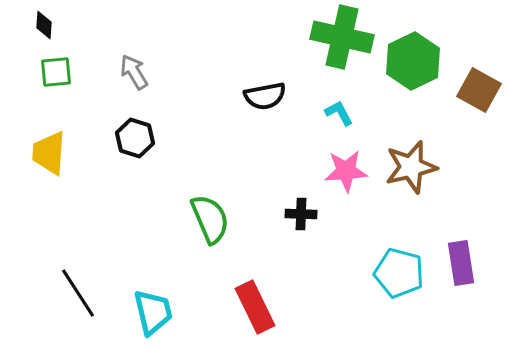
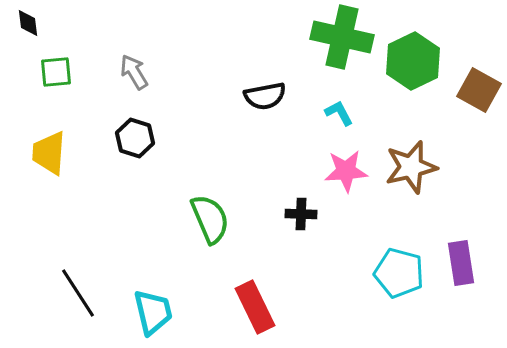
black diamond: moved 16 px left, 2 px up; rotated 12 degrees counterclockwise
